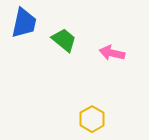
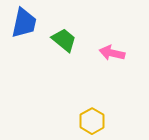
yellow hexagon: moved 2 px down
